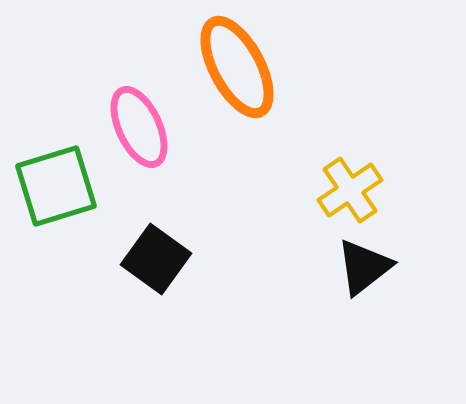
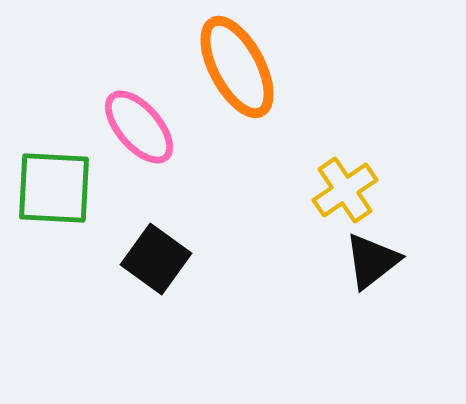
pink ellipse: rotated 16 degrees counterclockwise
green square: moved 2 px left, 2 px down; rotated 20 degrees clockwise
yellow cross: moved 5 px left
black triangle: moved 8 px right, 6 px up
